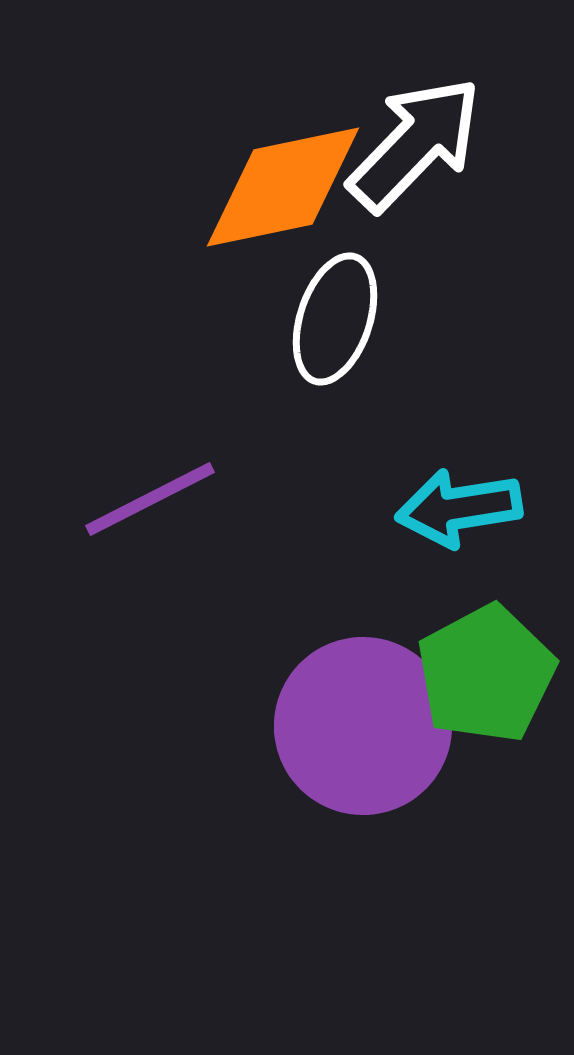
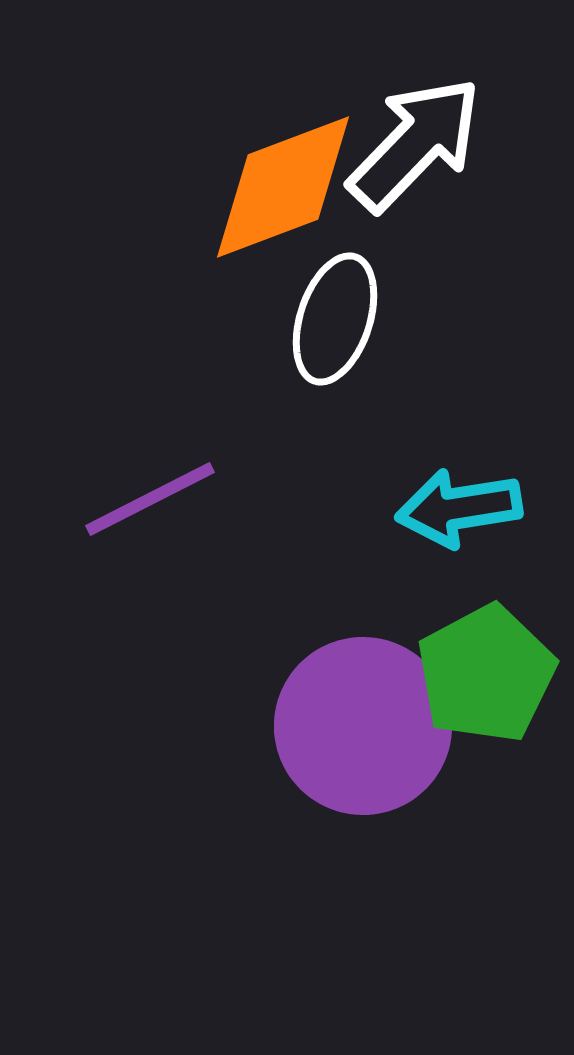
orange diamond: rotated 9 degrees counterclockwise
